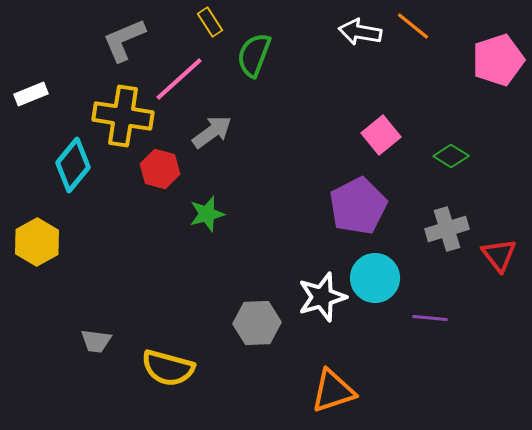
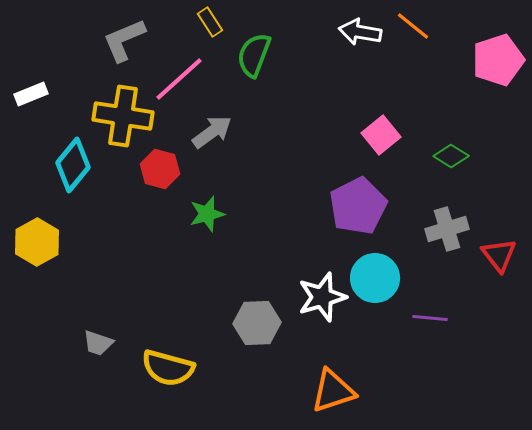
gray trapezoid: moved 2 px right, 2 px down; rotated 12 degrees clockwise
